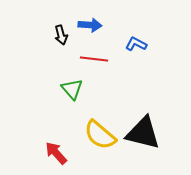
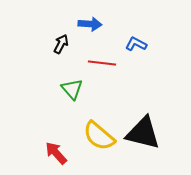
blue arrow: moved 1 px up
black arrow: moved 9 px down; rotated 138 degrees counterclockwise
red line: moved 8 px right, 4 px down
yellow semicircle: moved 1 px left, 1 px down
